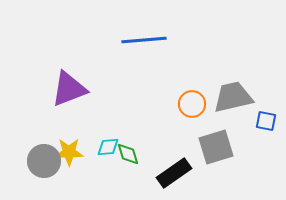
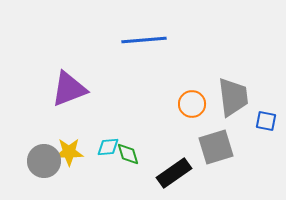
gray trapezoid: rotated 96 degrees clockwise
